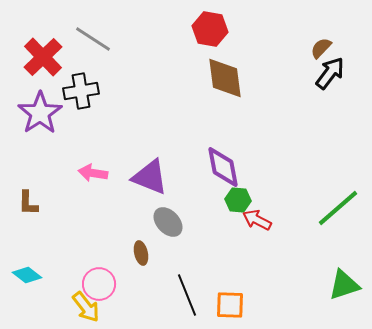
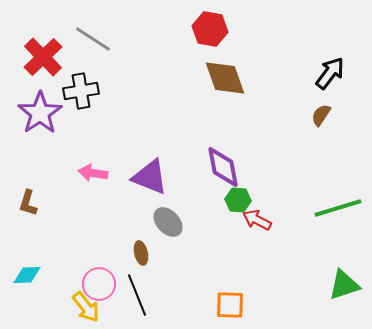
brown semicircle: moved 67 px down; rotated 10 degrees counterclockwise
brown diamond: rotated 12 degrees counterclockwise
brown L-shape: rotated 16 degrees clockwise
green line: rotated 24 degrees clockwise
cyan diamond: rotated 40 degrees counterclockwise
black line: moved 50 px left
